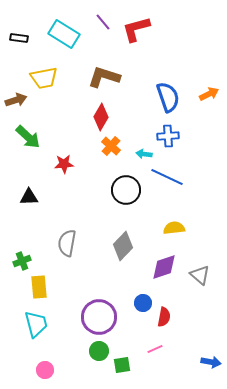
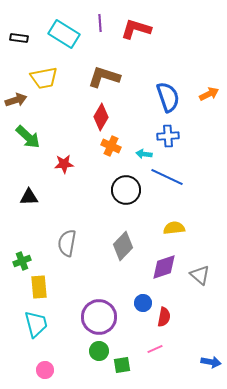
purple line: moved 3 px left, 1 px down; rotated 36 degrees clockwise
red L-shape: rotated 32 degrees clockwise
orange cross: rotated 18 degrees counterclockwise
